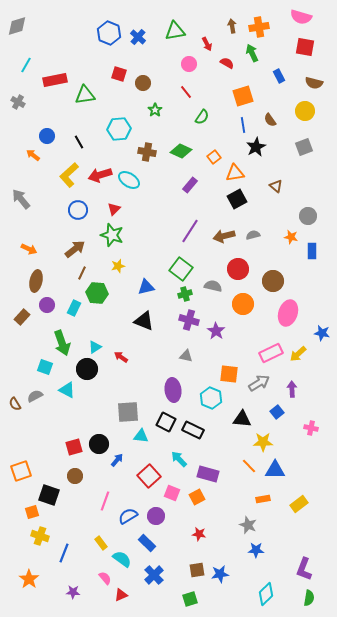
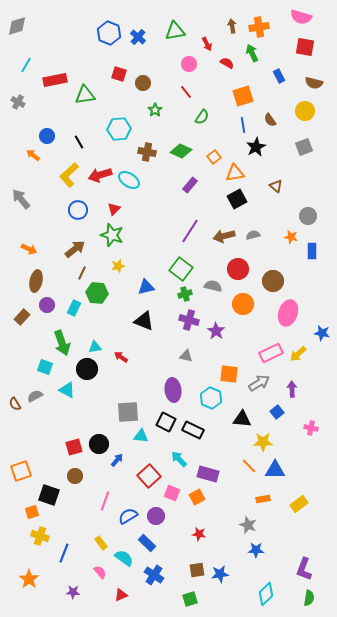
cyan triangle at (95, 347): rotated 24 degrees clockwise
cyan semicircle at (122, 559): moved 2 px right, 1 px up
blue cross at (154, 575): rotated 12 degrees counterclockwise
pink semicircle at (105, 578): moved 5 px left, 6 px up
